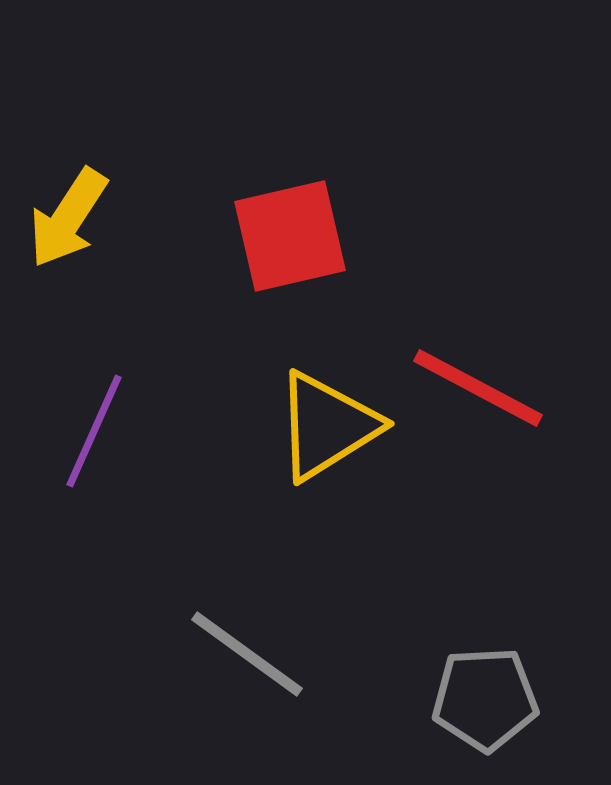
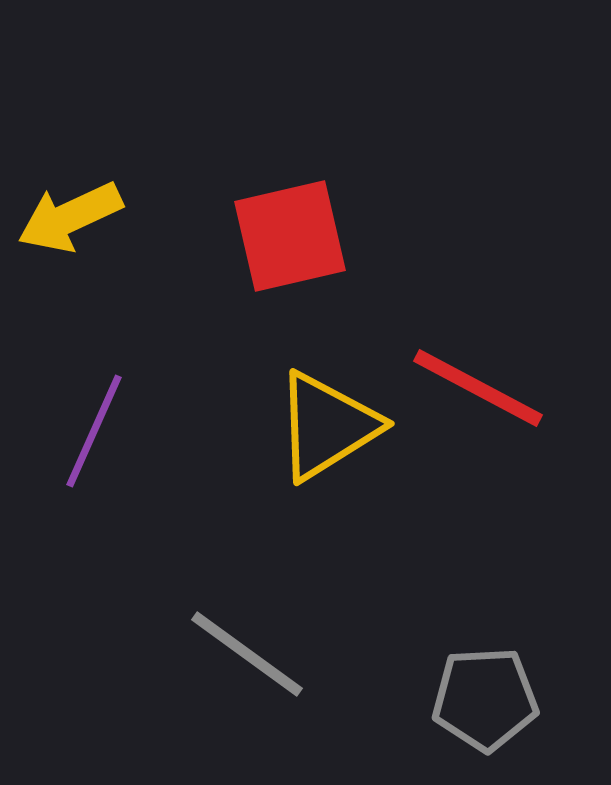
yellow arrow: moved 2 px right, 1 px up; rotated 32 degrees clockwise
